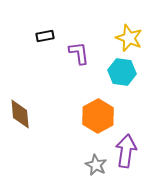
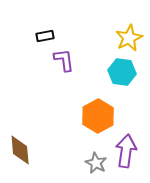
yellow star: rotated 24 degrees clockwise
purple L-shape: moved 15 px left, 7 px down
brown diamond: moved 36 px down
gray star: moved 2 px up
